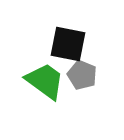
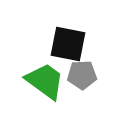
gray pentagon: rotated 24 degrees counterclockwise
